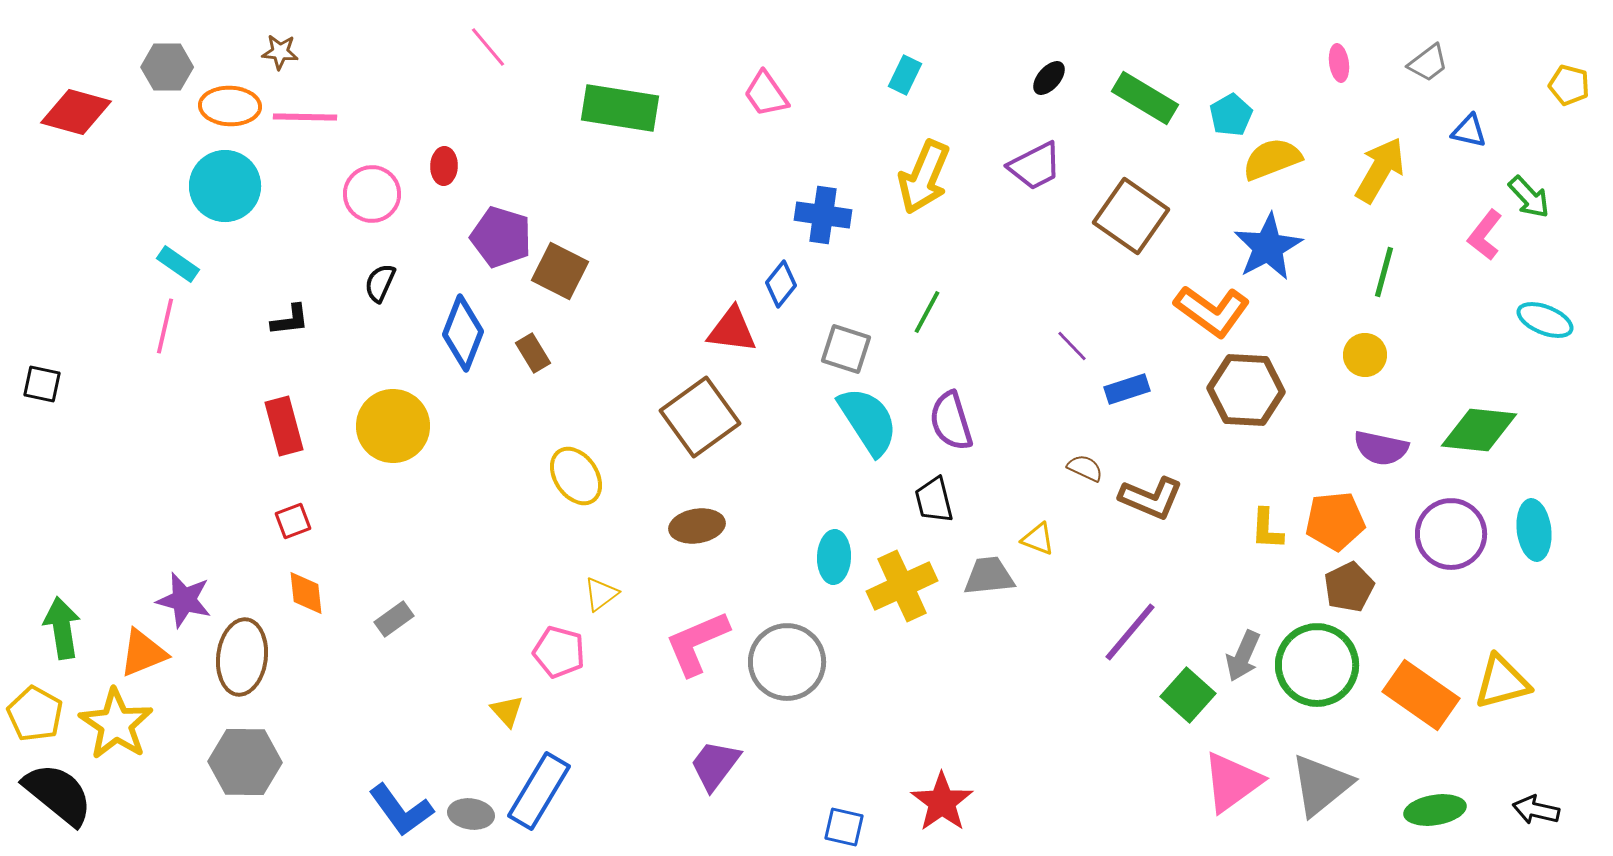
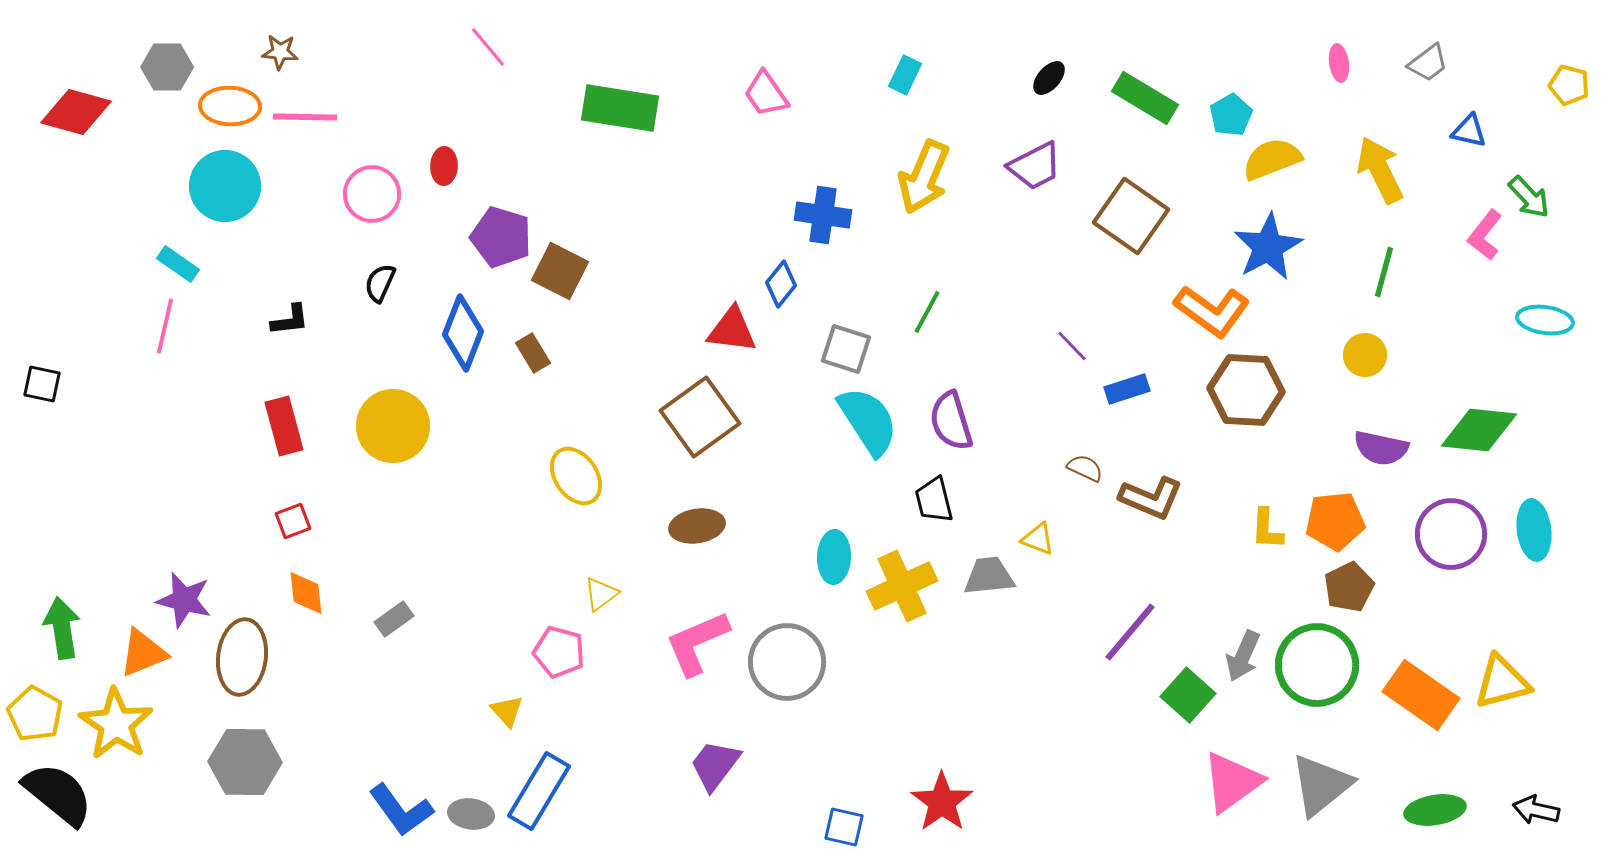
yellow arrow at (1380, 170): rotated 56 degrees counterclockwise
cyan ellipse at (1545, 320): rotated 14 degrees counterclockwise
